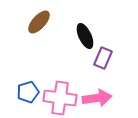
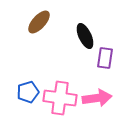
purple rectangle: moved 2 px right; rotated 15 degrees counterclockwise
